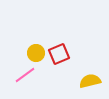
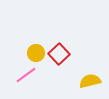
red square: rotated 20 degrees counterclockwise
pink line: moved 1 px right
